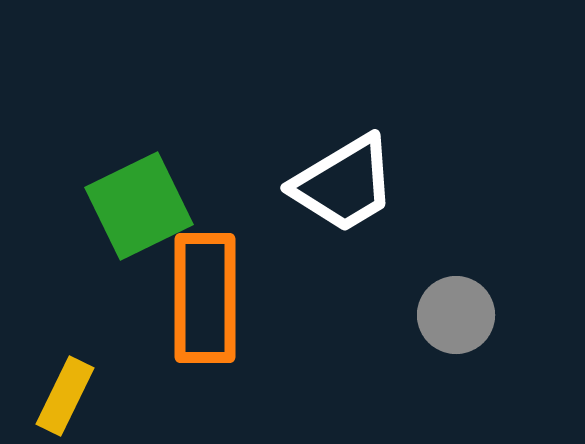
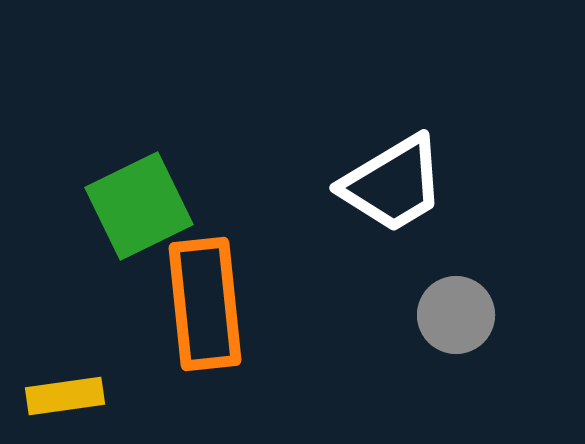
white trapezoid: moved 49 px right
orange rectangle: moved 6 px down; rotated 6 degrees counterclockwise
yellow rectangle: rotated 56 degrees clockwise
